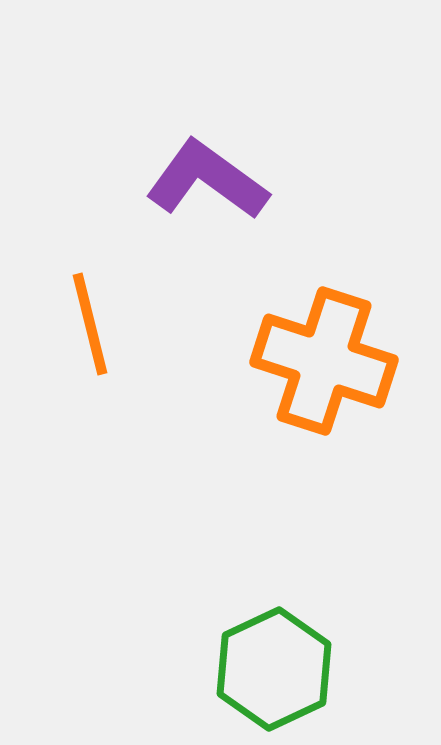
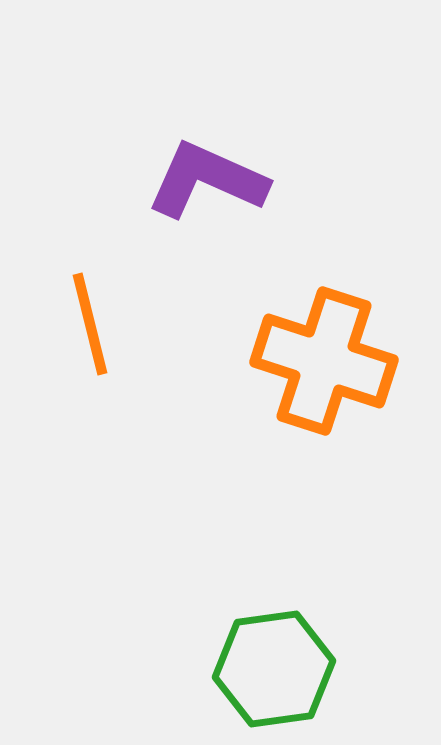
purple L-shape: rotated 12 degrees counterclockwise
green hexagon: rotated 17 degrees clockwise
